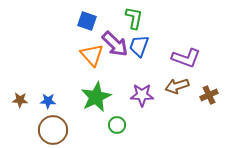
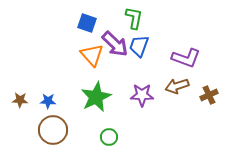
blue square: moved 2 px down
green circle: moved 8 px left, 12 px down
